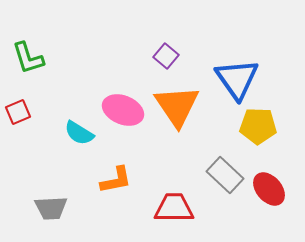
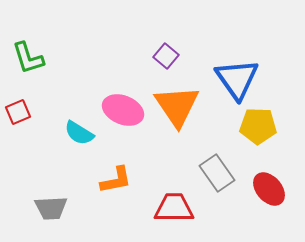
gray rectangle: moved 8 px left, 2 px up; rotated 12 degrees clockwise
